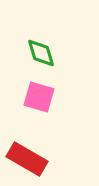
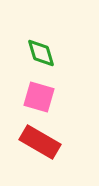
red rectangle: moved 13 px right, 17 px up
